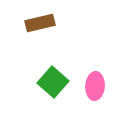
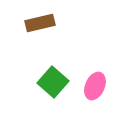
pink ellipse: rotated 20 degrees clockwise
